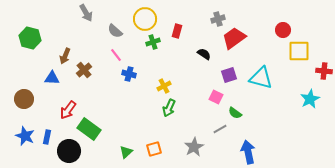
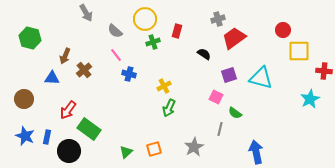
gray line: rotated 48 degrees counterclockwise
blue arrow: moved 8 px right
